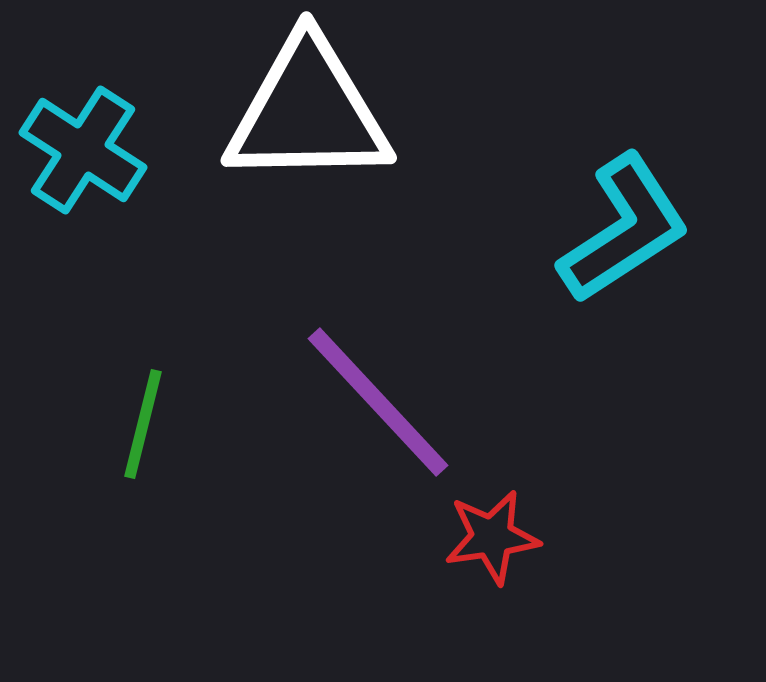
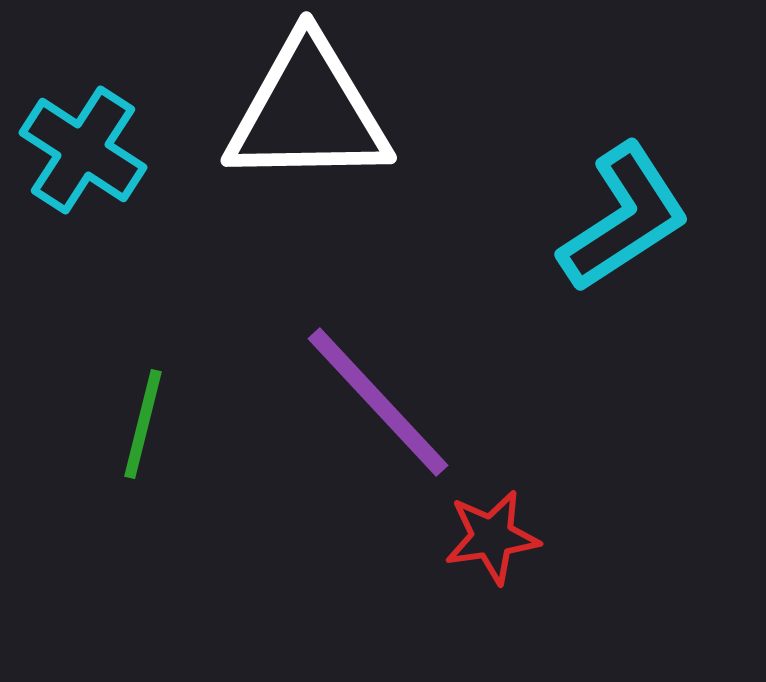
cyan L-shape: moved 11 px up
